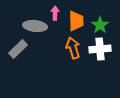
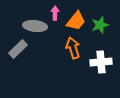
orange trapezoid: rotated 40 degrees clockwise
green star: rotated 18 degrees clockwise
white cross: moved 1 px right, 13 px down
